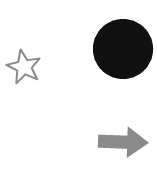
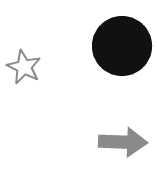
black circle: moved 1 px left, 3 px up
